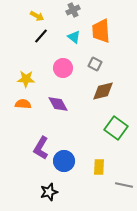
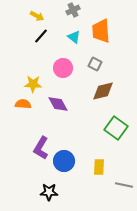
yellow star: moved 7 px right, 5 px down
black star: rotated 18 degrees clockwise
